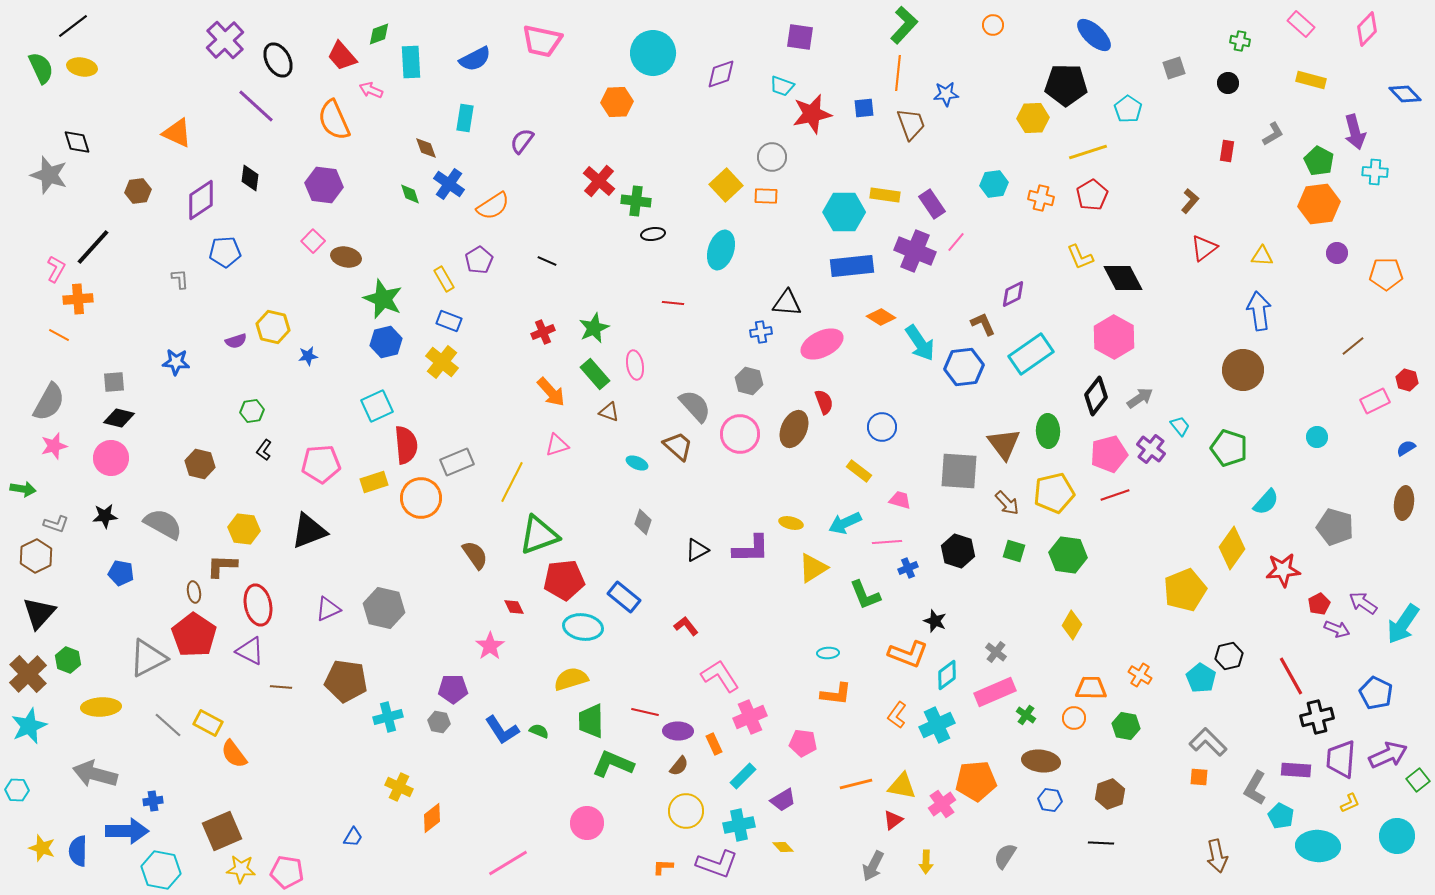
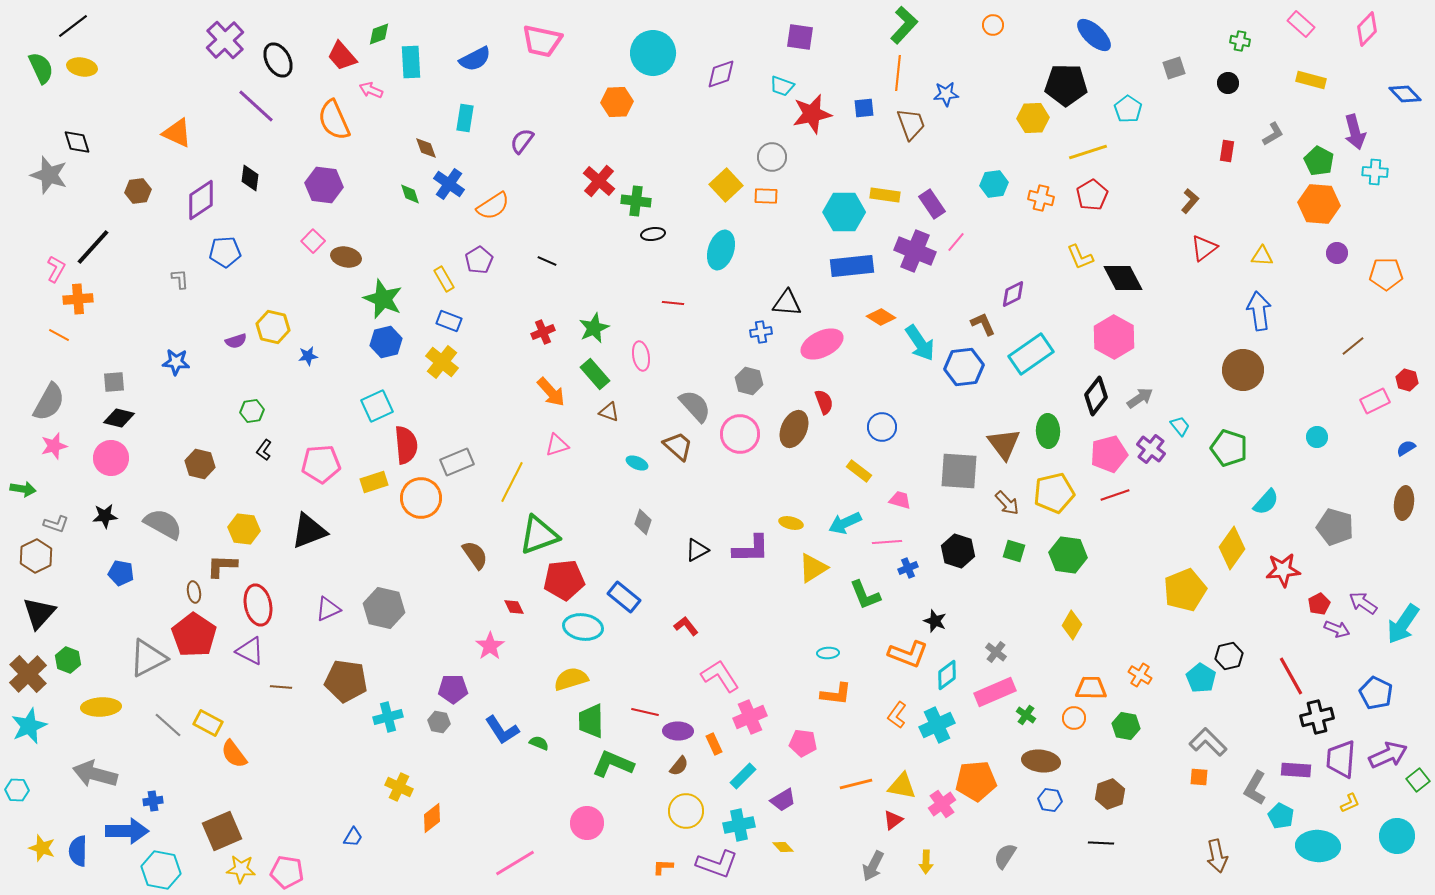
orange hexagon at (1319, 204): rotated 12 degrees clockwise
pink ellipse at (635, 365): moved 6 px right, 9 px up
green semicircle at (539, 731): moved 12 px down
pink line at (508, 863): moved 7 px right
